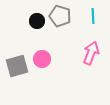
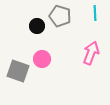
cyan line: moved 2 px right, 3 px up
black circle: moved 5 px down
gray square: moved 1 px right, 5 px down; rotated 35 degrees clockwise
